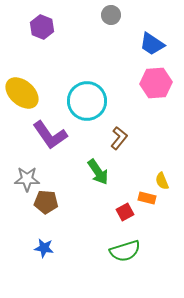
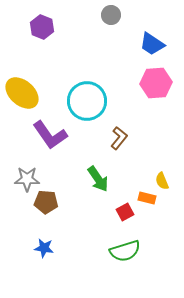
green arrow: moved 7 px down
